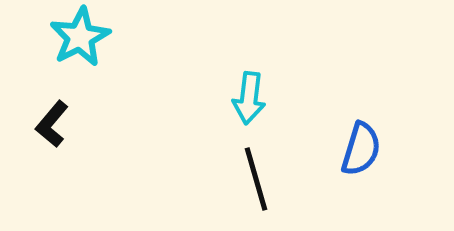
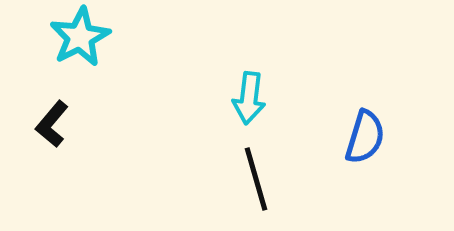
blue semicircle: moved 4 px right, 12 px up
